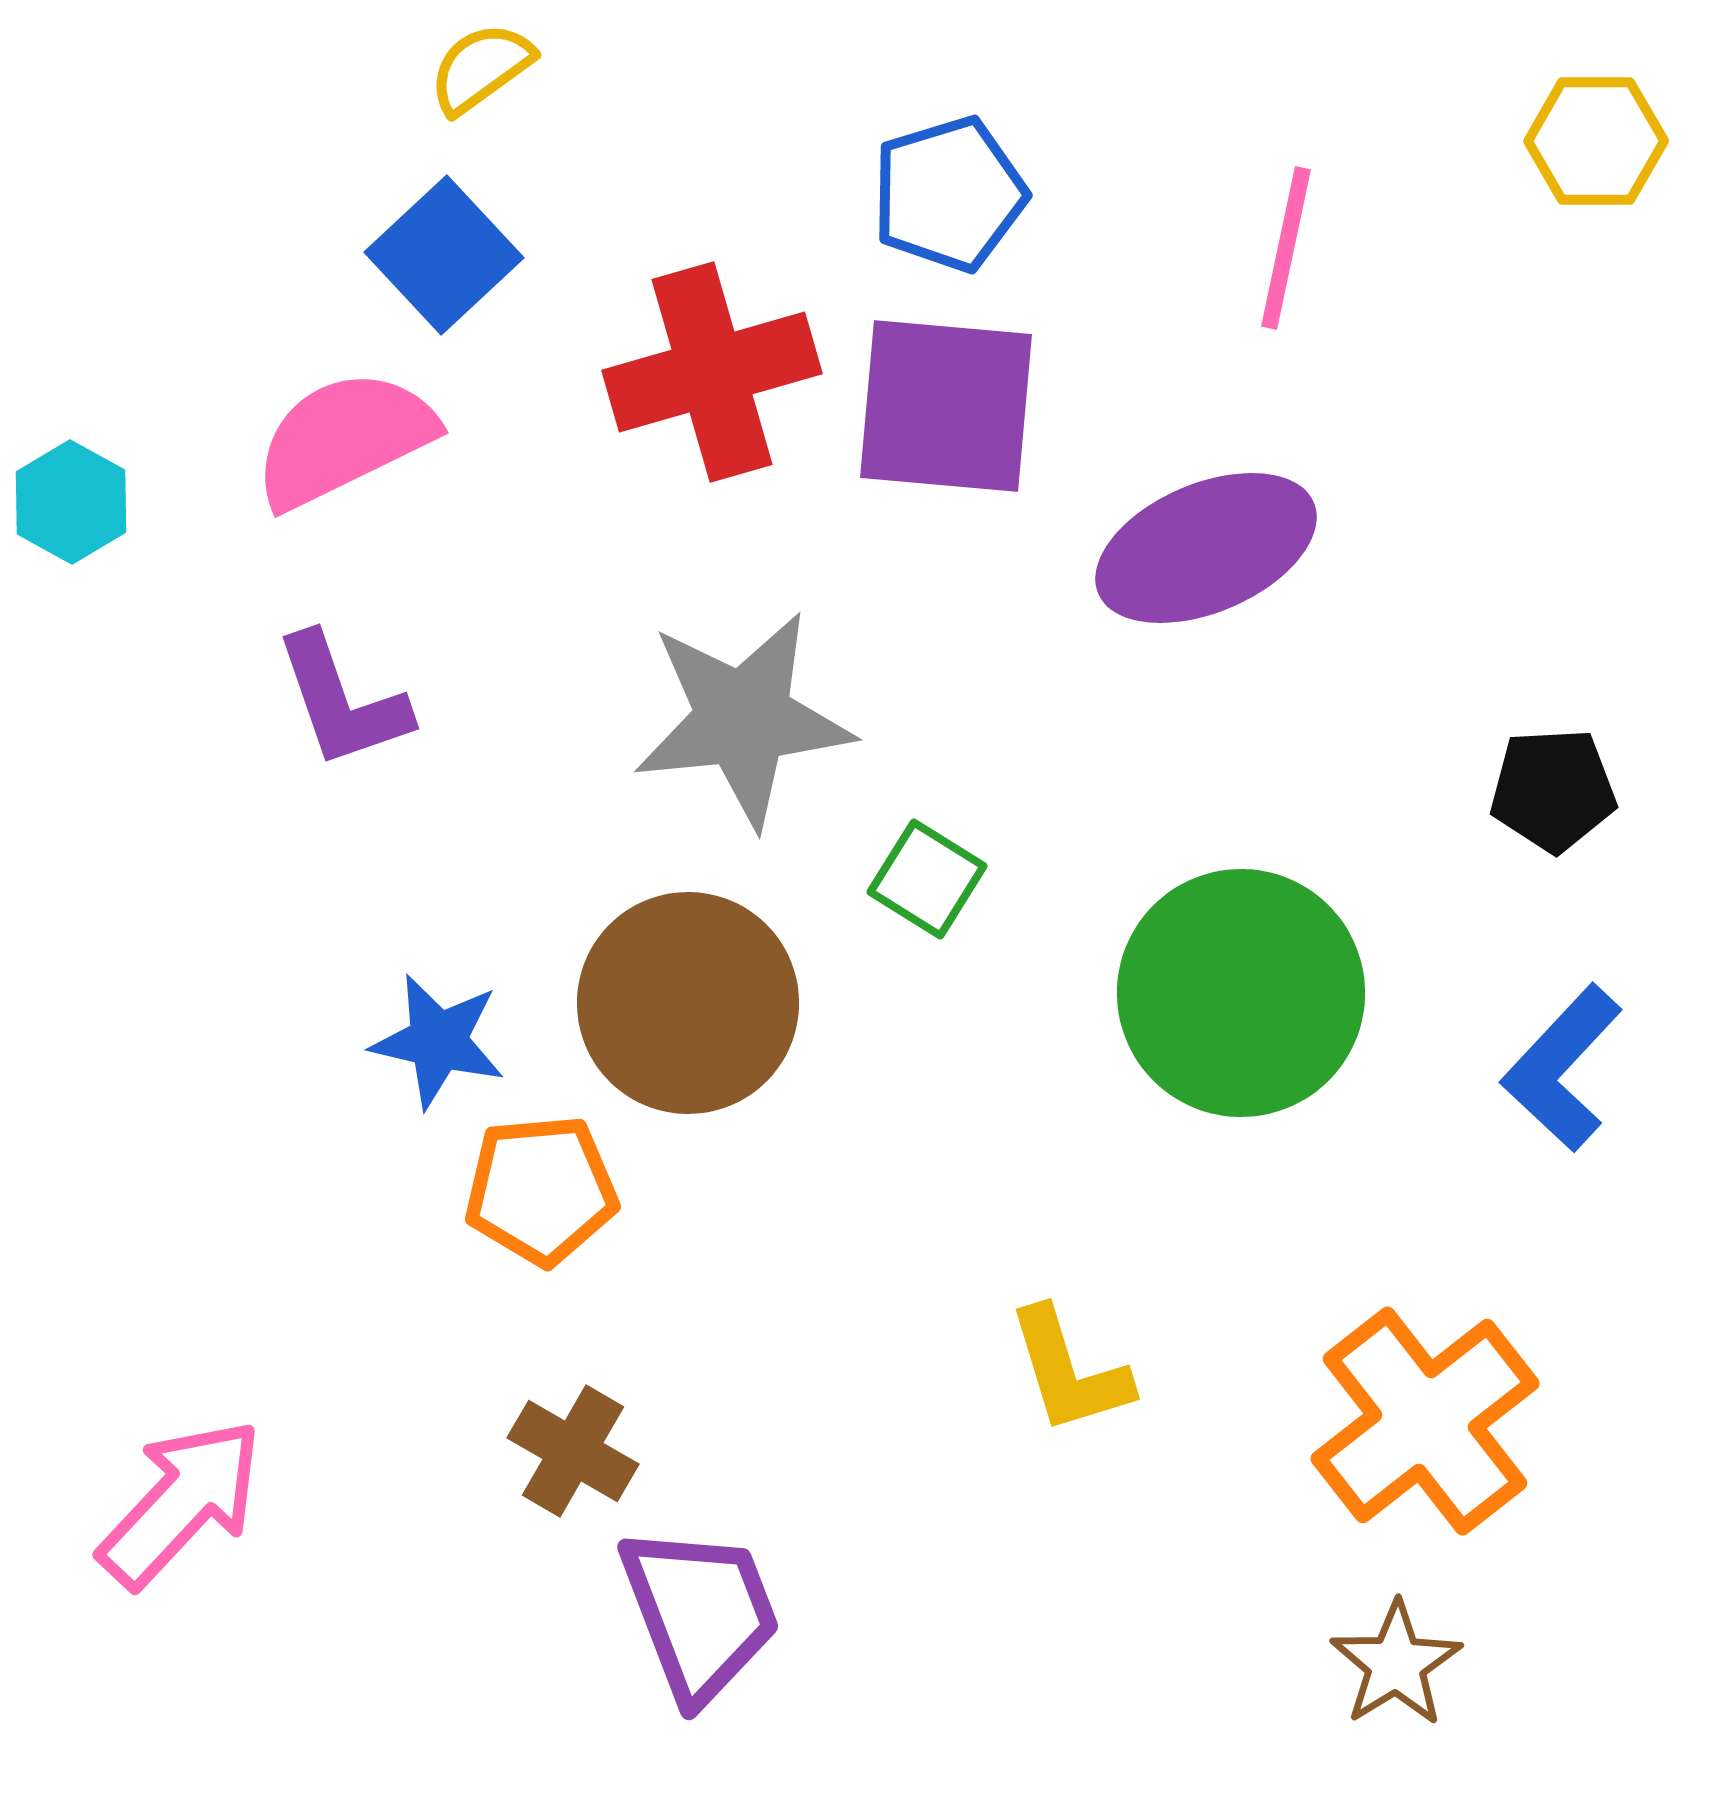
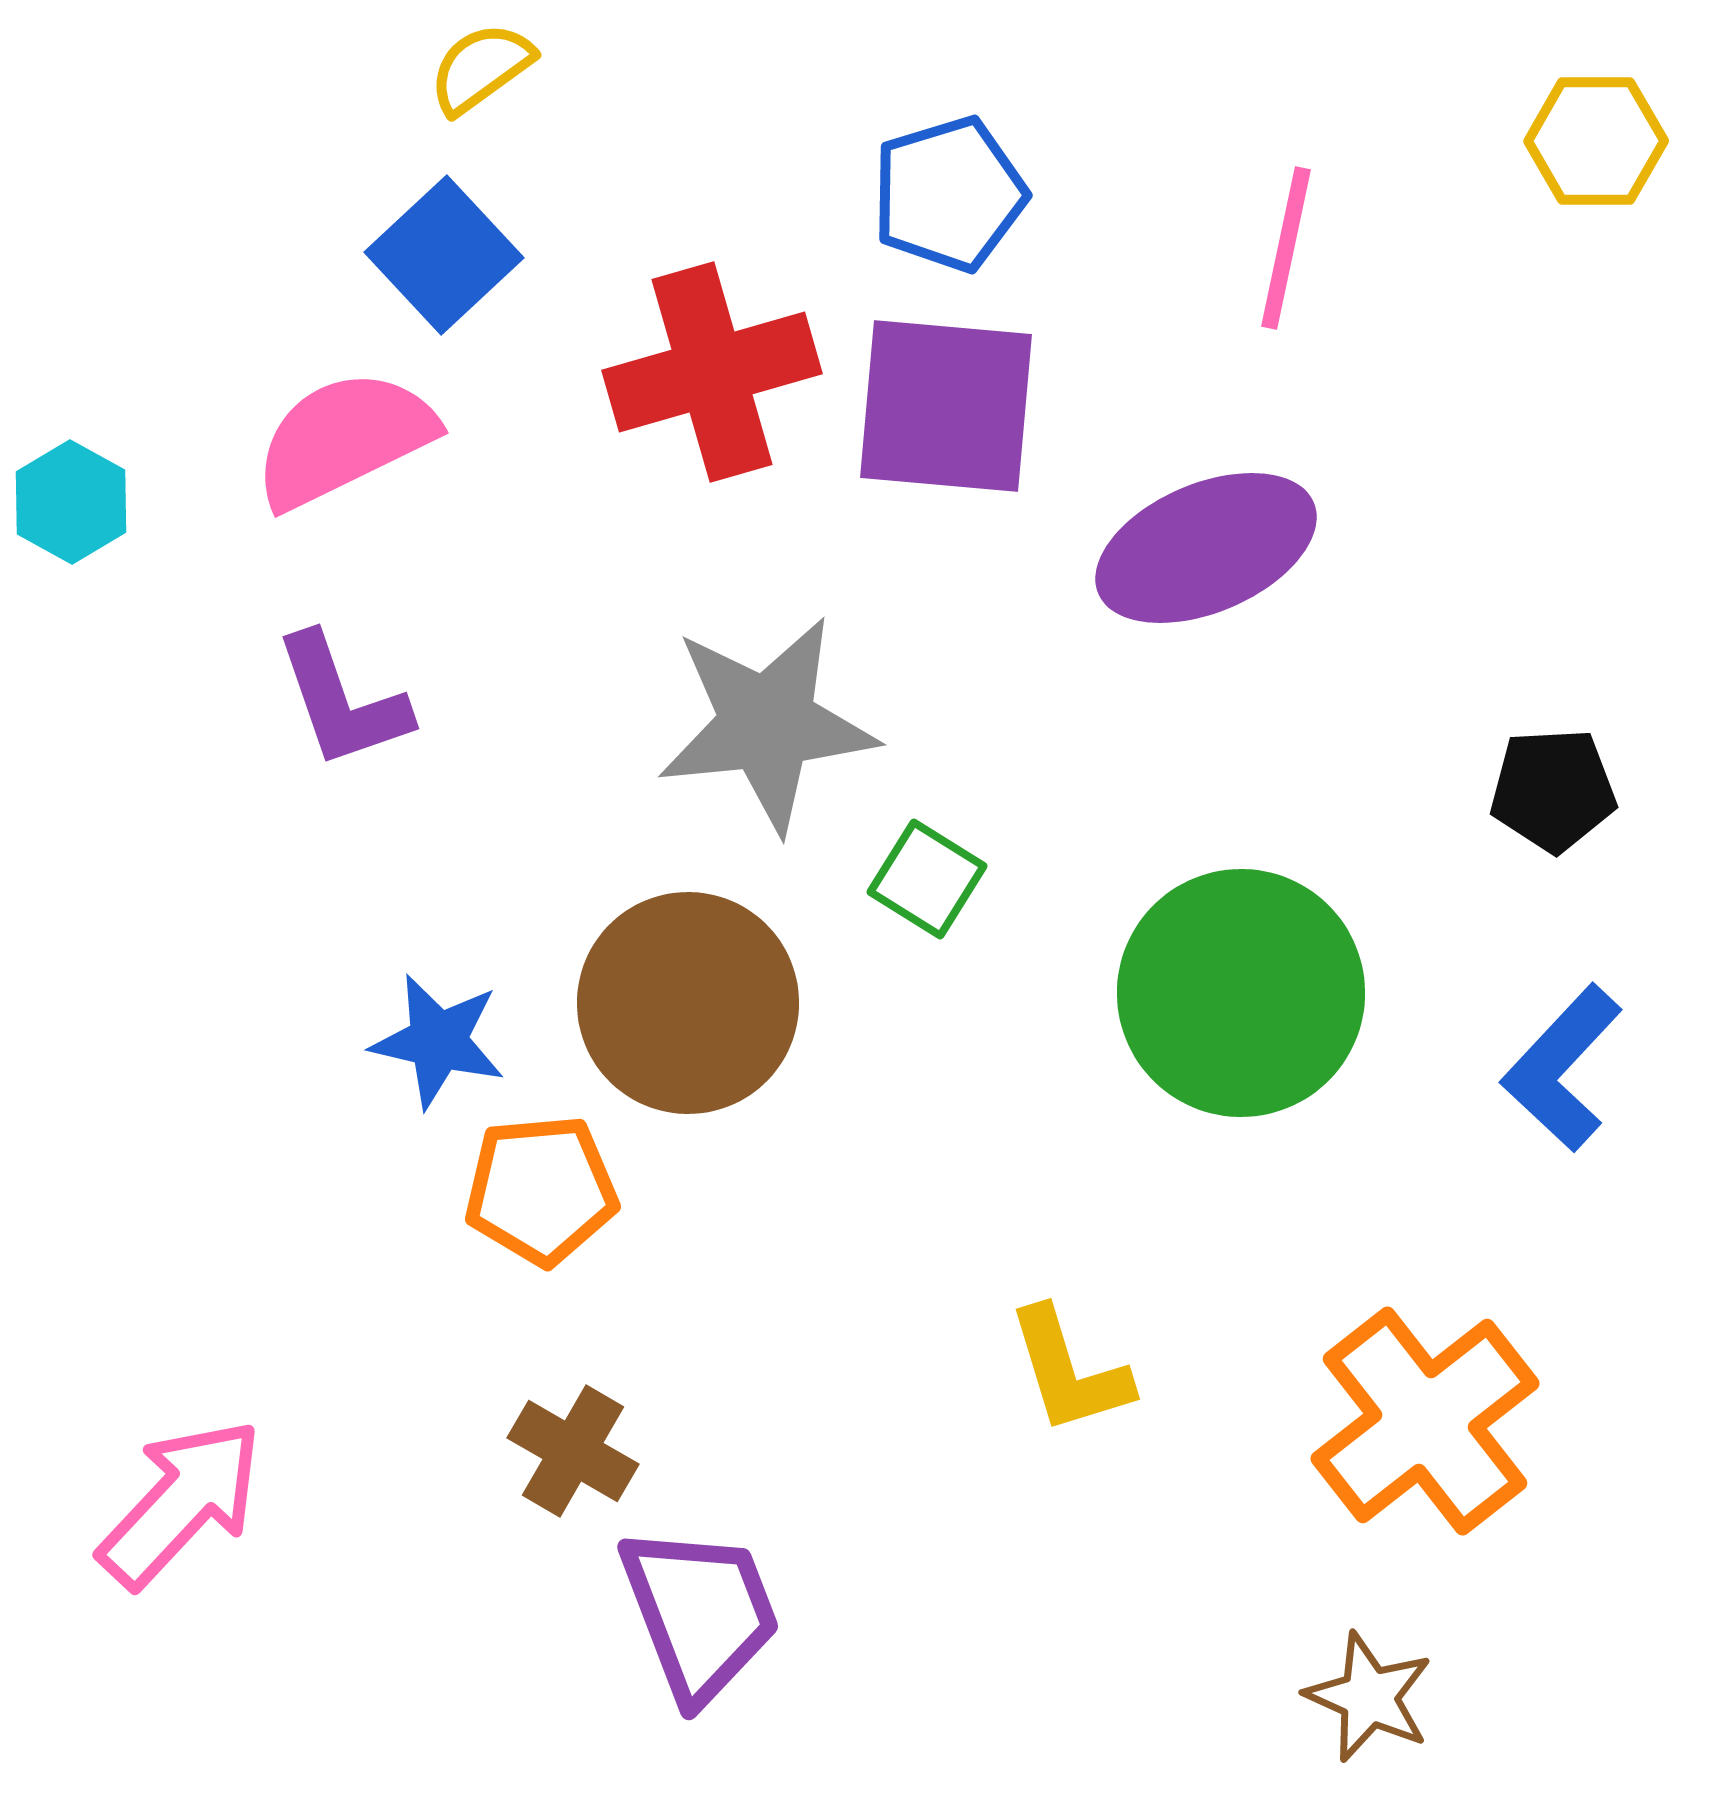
gray star: moved 24 px right, 5 px down
brown star: moved 27 px left, 33 px down; rotated 16 degrees counterclockwise
